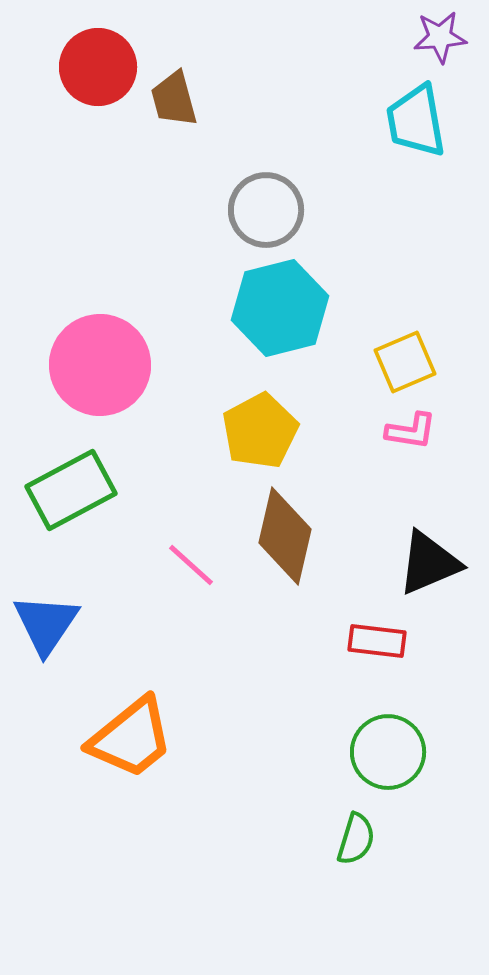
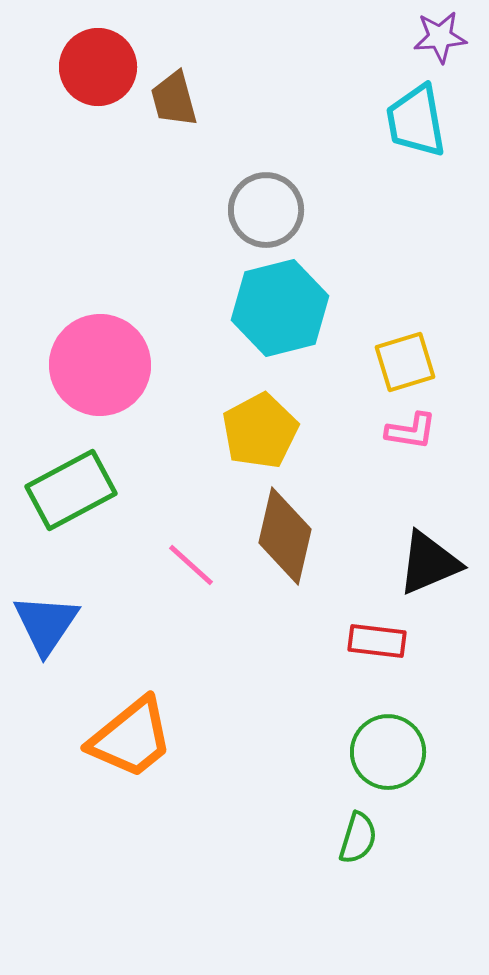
yellow square: rotated 6 degrees clockwise
green semicircle: moved 2 px right, 1 px up
